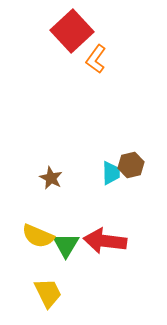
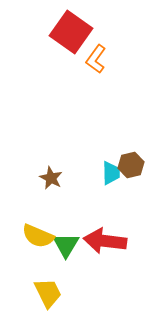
red square: moved 1 px left, 1 px down; rotated 12 degrees counterclockwise
